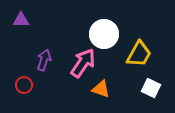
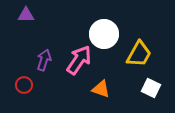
purple triangle: moved 5 px right, 5 px up
pink arrow: moved 4 px left, 3 px up
